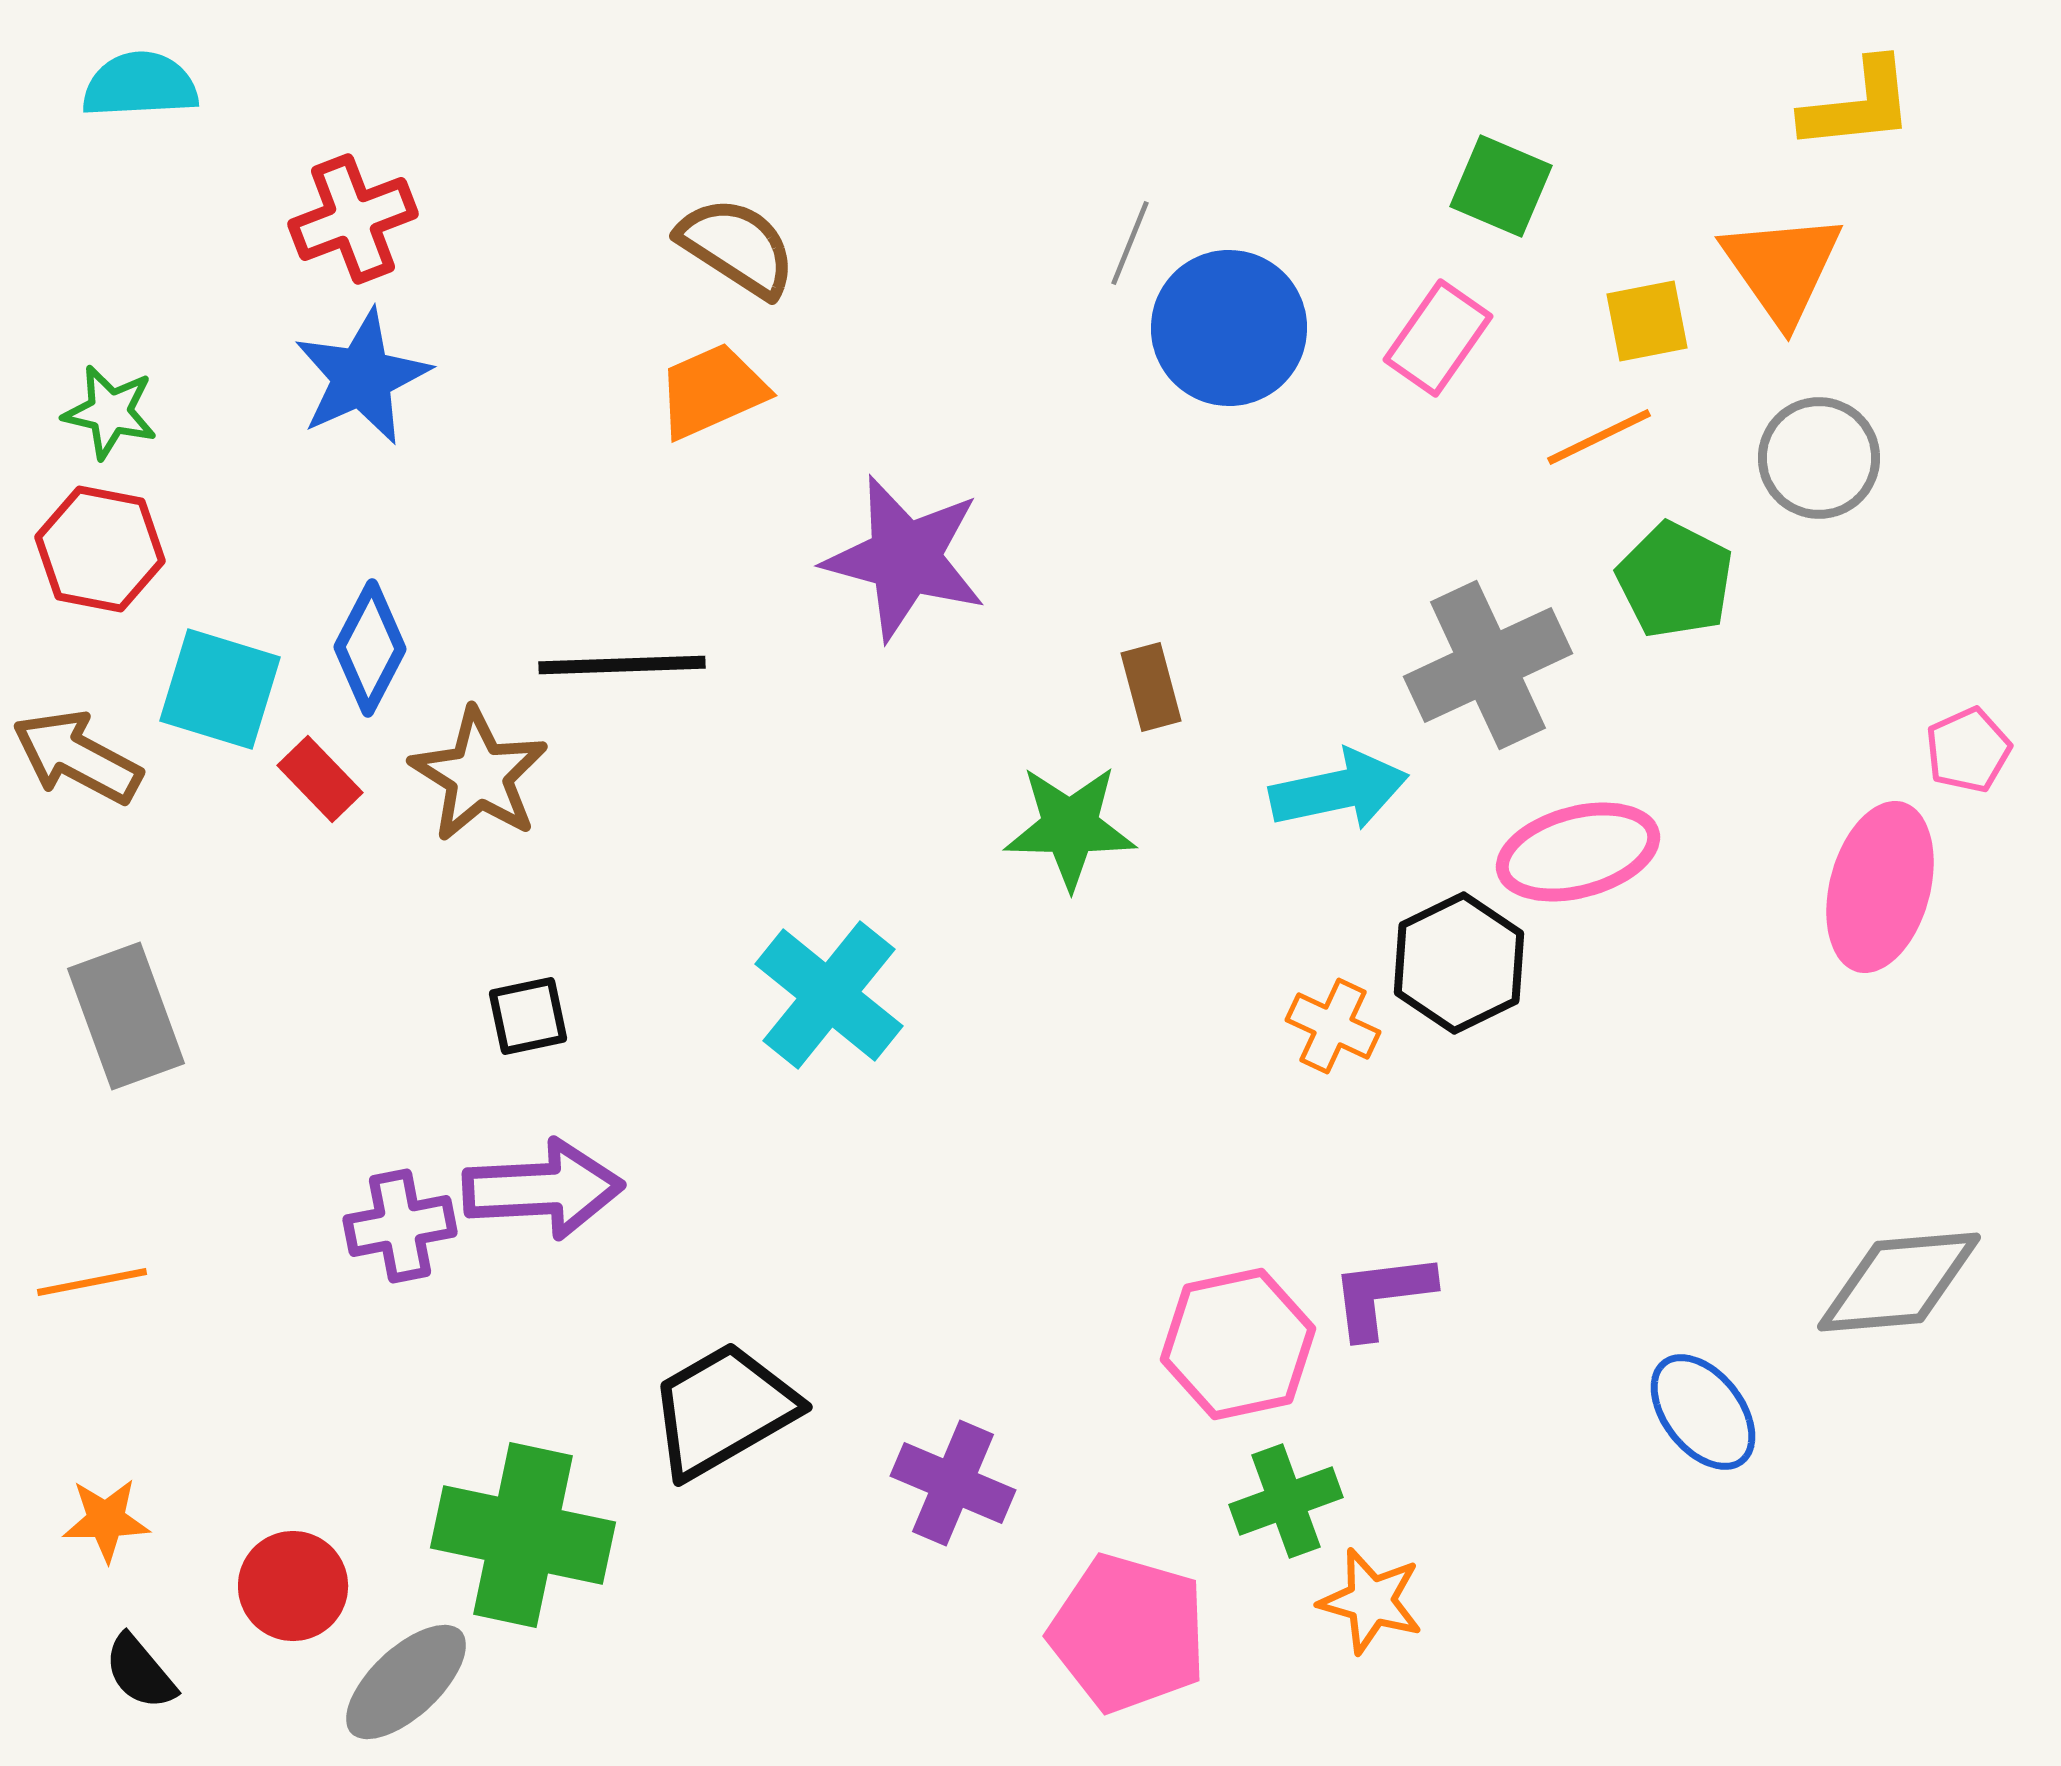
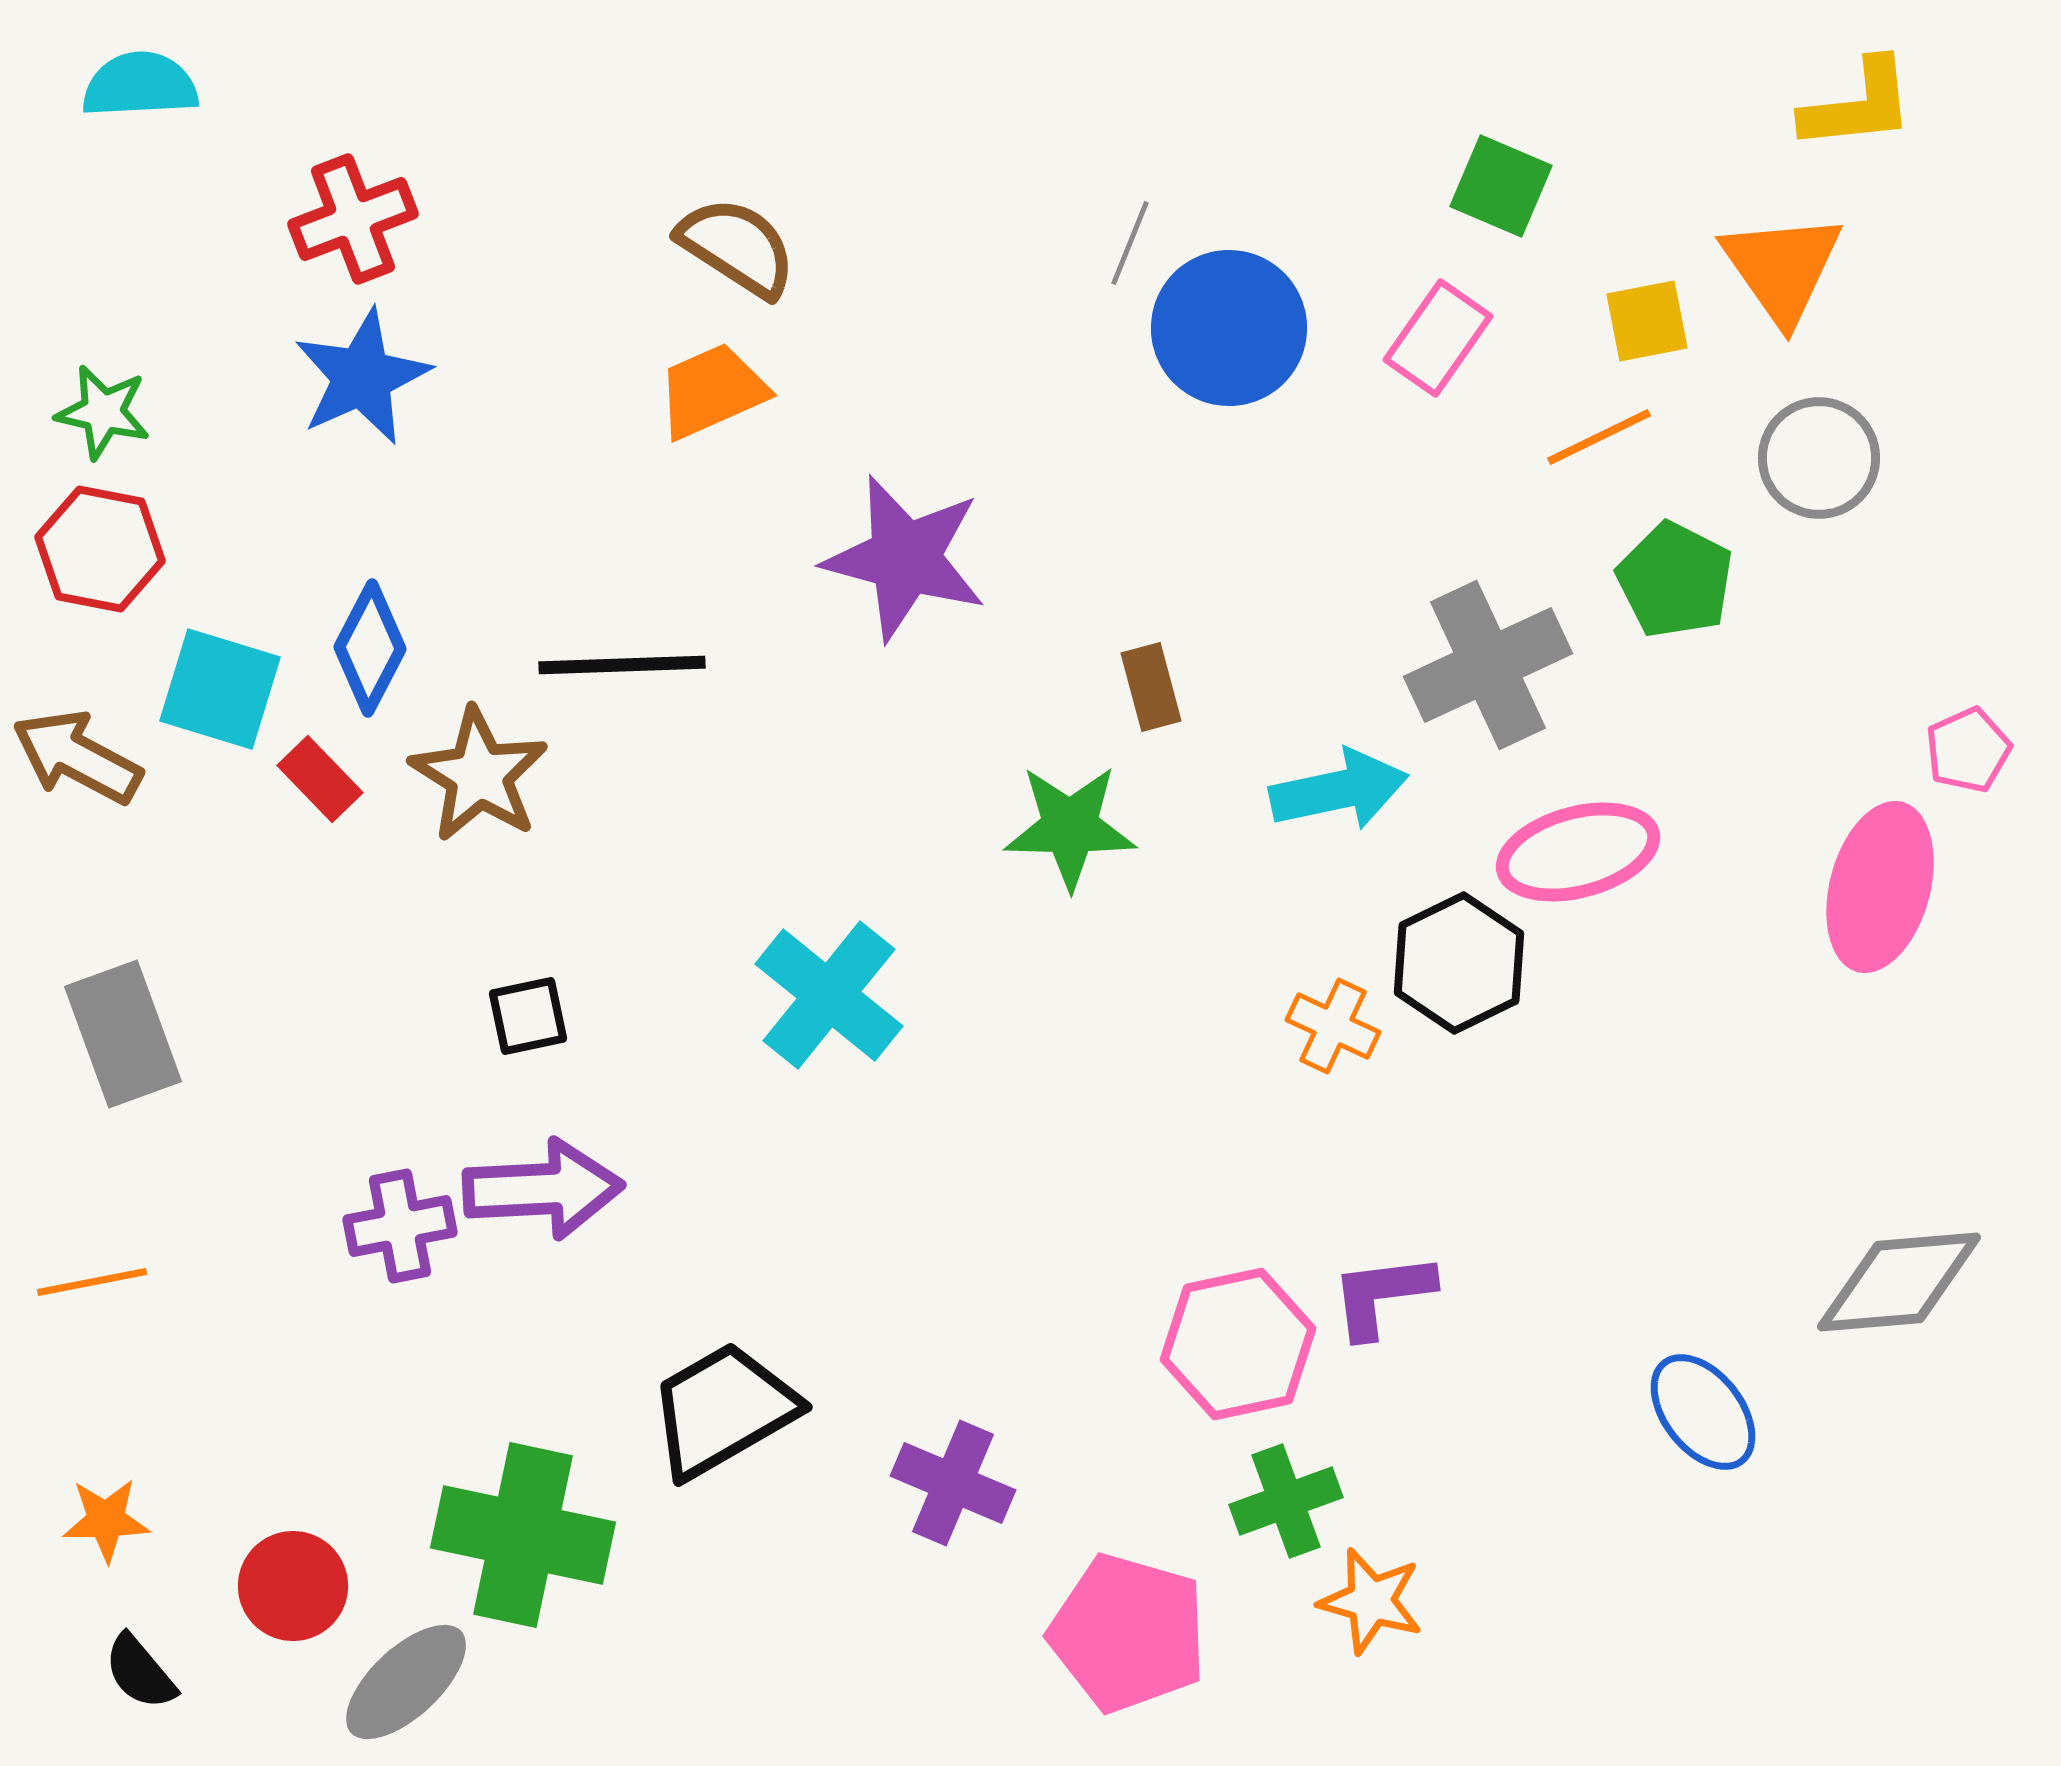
green star at (110, 412): moved 7 px left
gray rectangle at (126, 1016): moved 3 px left, 18 px down
